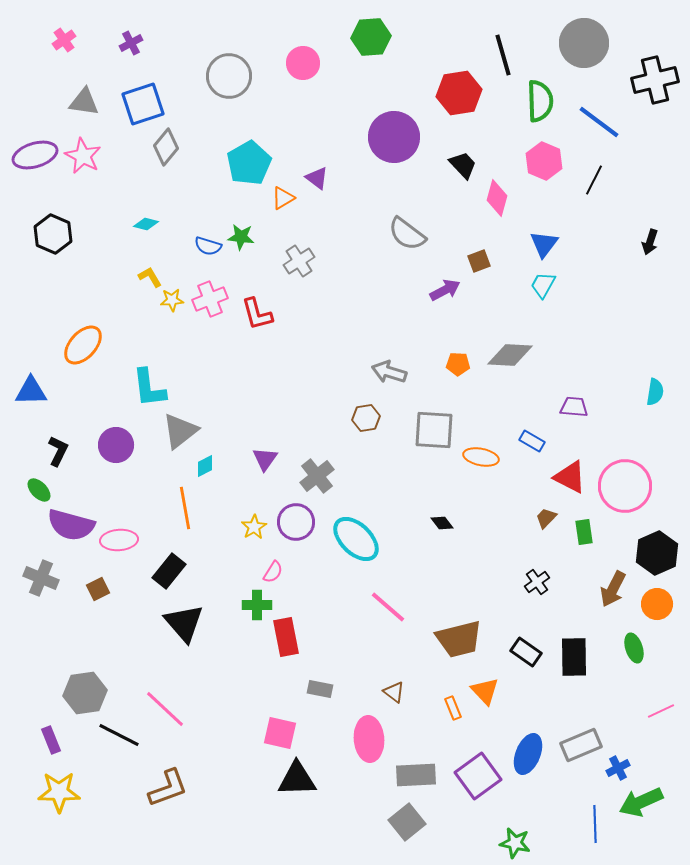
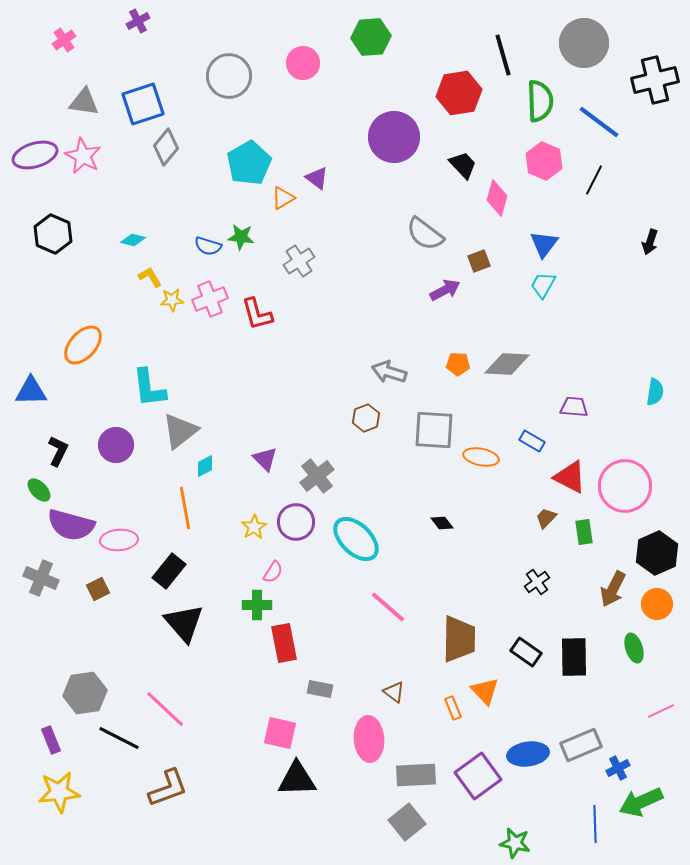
purple cross at (131, 43): moved 7 px right, 22 px up
cyan diamond at (146, 224): moved 13 px left, 16 px down
gray semicircle at (407, 234): moved 18 px right
gray diamond at (510, 355): moved 3 px left, 9 px down
brown hexagon at (366, 418): rotated 12 degrees counterclockwise
purple triangle at (265, 459): rotated 20 degrees counterclockwise
red rectangle at (286, 637): moved 2 px left, 6 px down
brown trapezoid at (459, 639): rotated 75 degrees counterclockwise
black line at (119, 735): moved 3 px down
blue ellipse at (528, 754): rotated 60 degrees clockwise
yellow star at (59, 792): rotated 6 degrees counterclockwise
